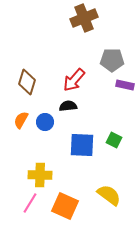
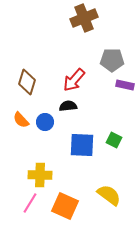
orange semicircle: rotated 72 degrees counterclockwise
